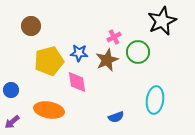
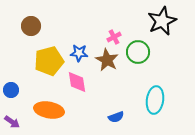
brown star: rotated 20 degrees counterclockwise
purple arrow: rotated 105 degrees counterclockwise
